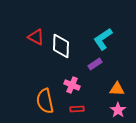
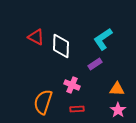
orange semicircle: moved 2 px left, 1 px down; rotated 30 degrees clockwise
